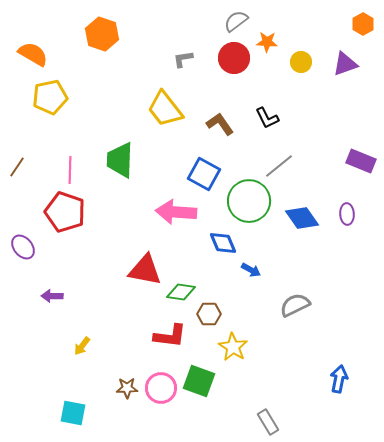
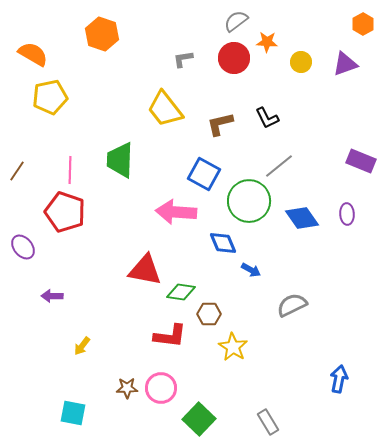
brown L-shape at (220, 124): rotated 68 degrees counterclockwise
brown line at (17, 167): moved 4 px down
gray semicircle at (295, 305): moved 3 px left
green square at (199, 381): moved 38 px down; rotated 24 degrees clockwise
